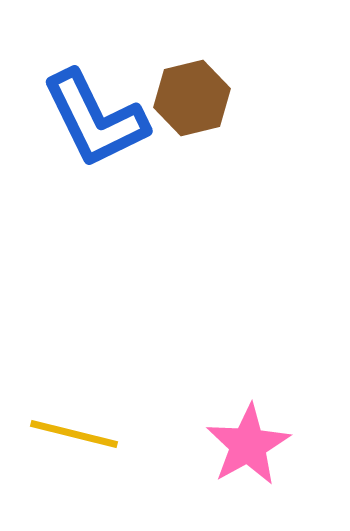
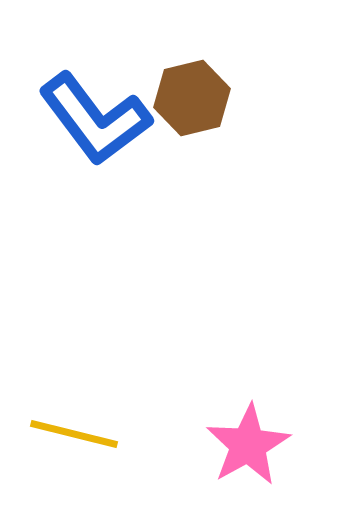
blue L-shape: rotated 11 degrees counterclockwise
